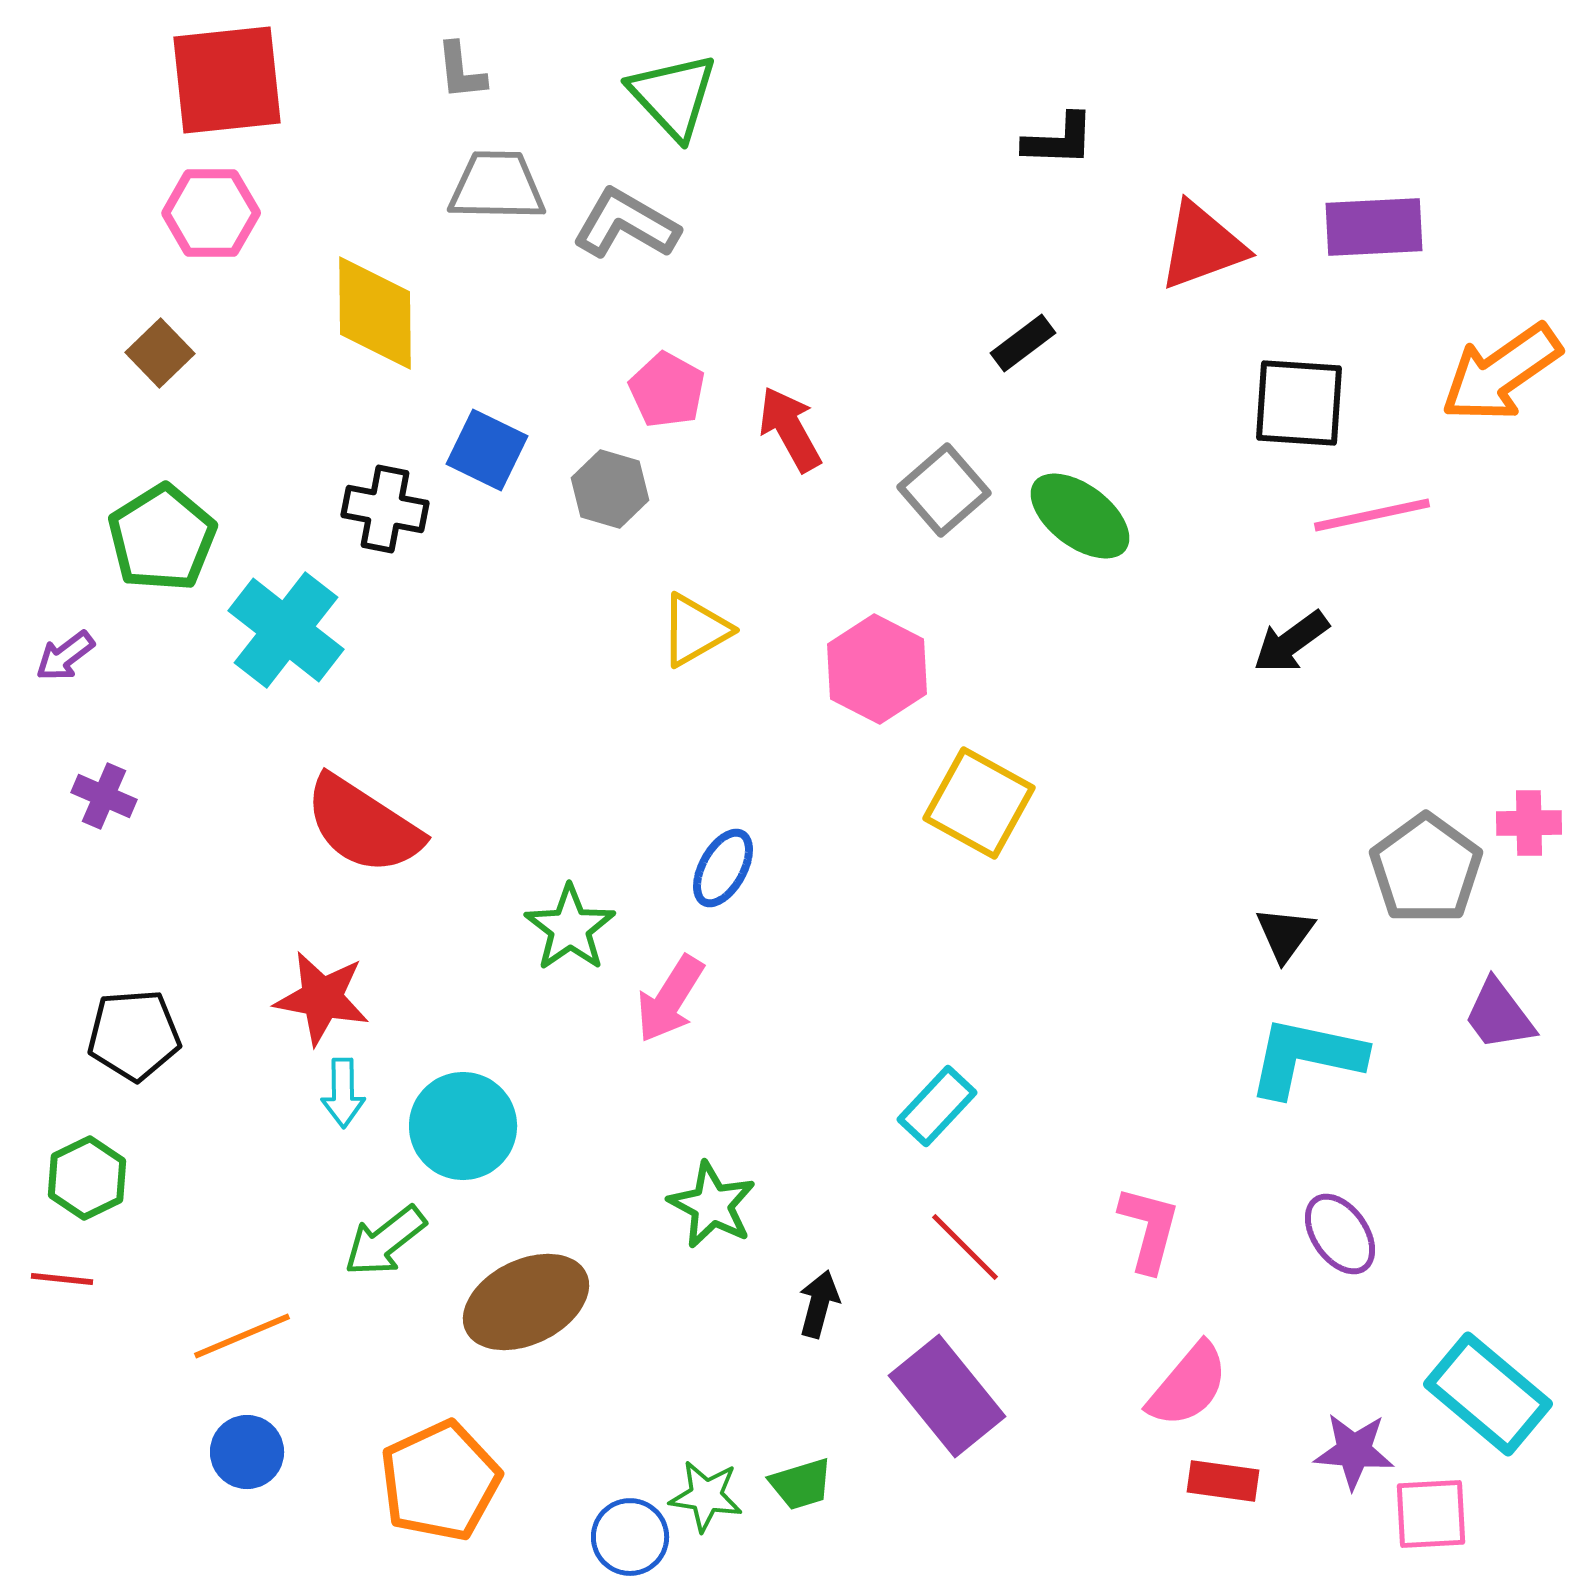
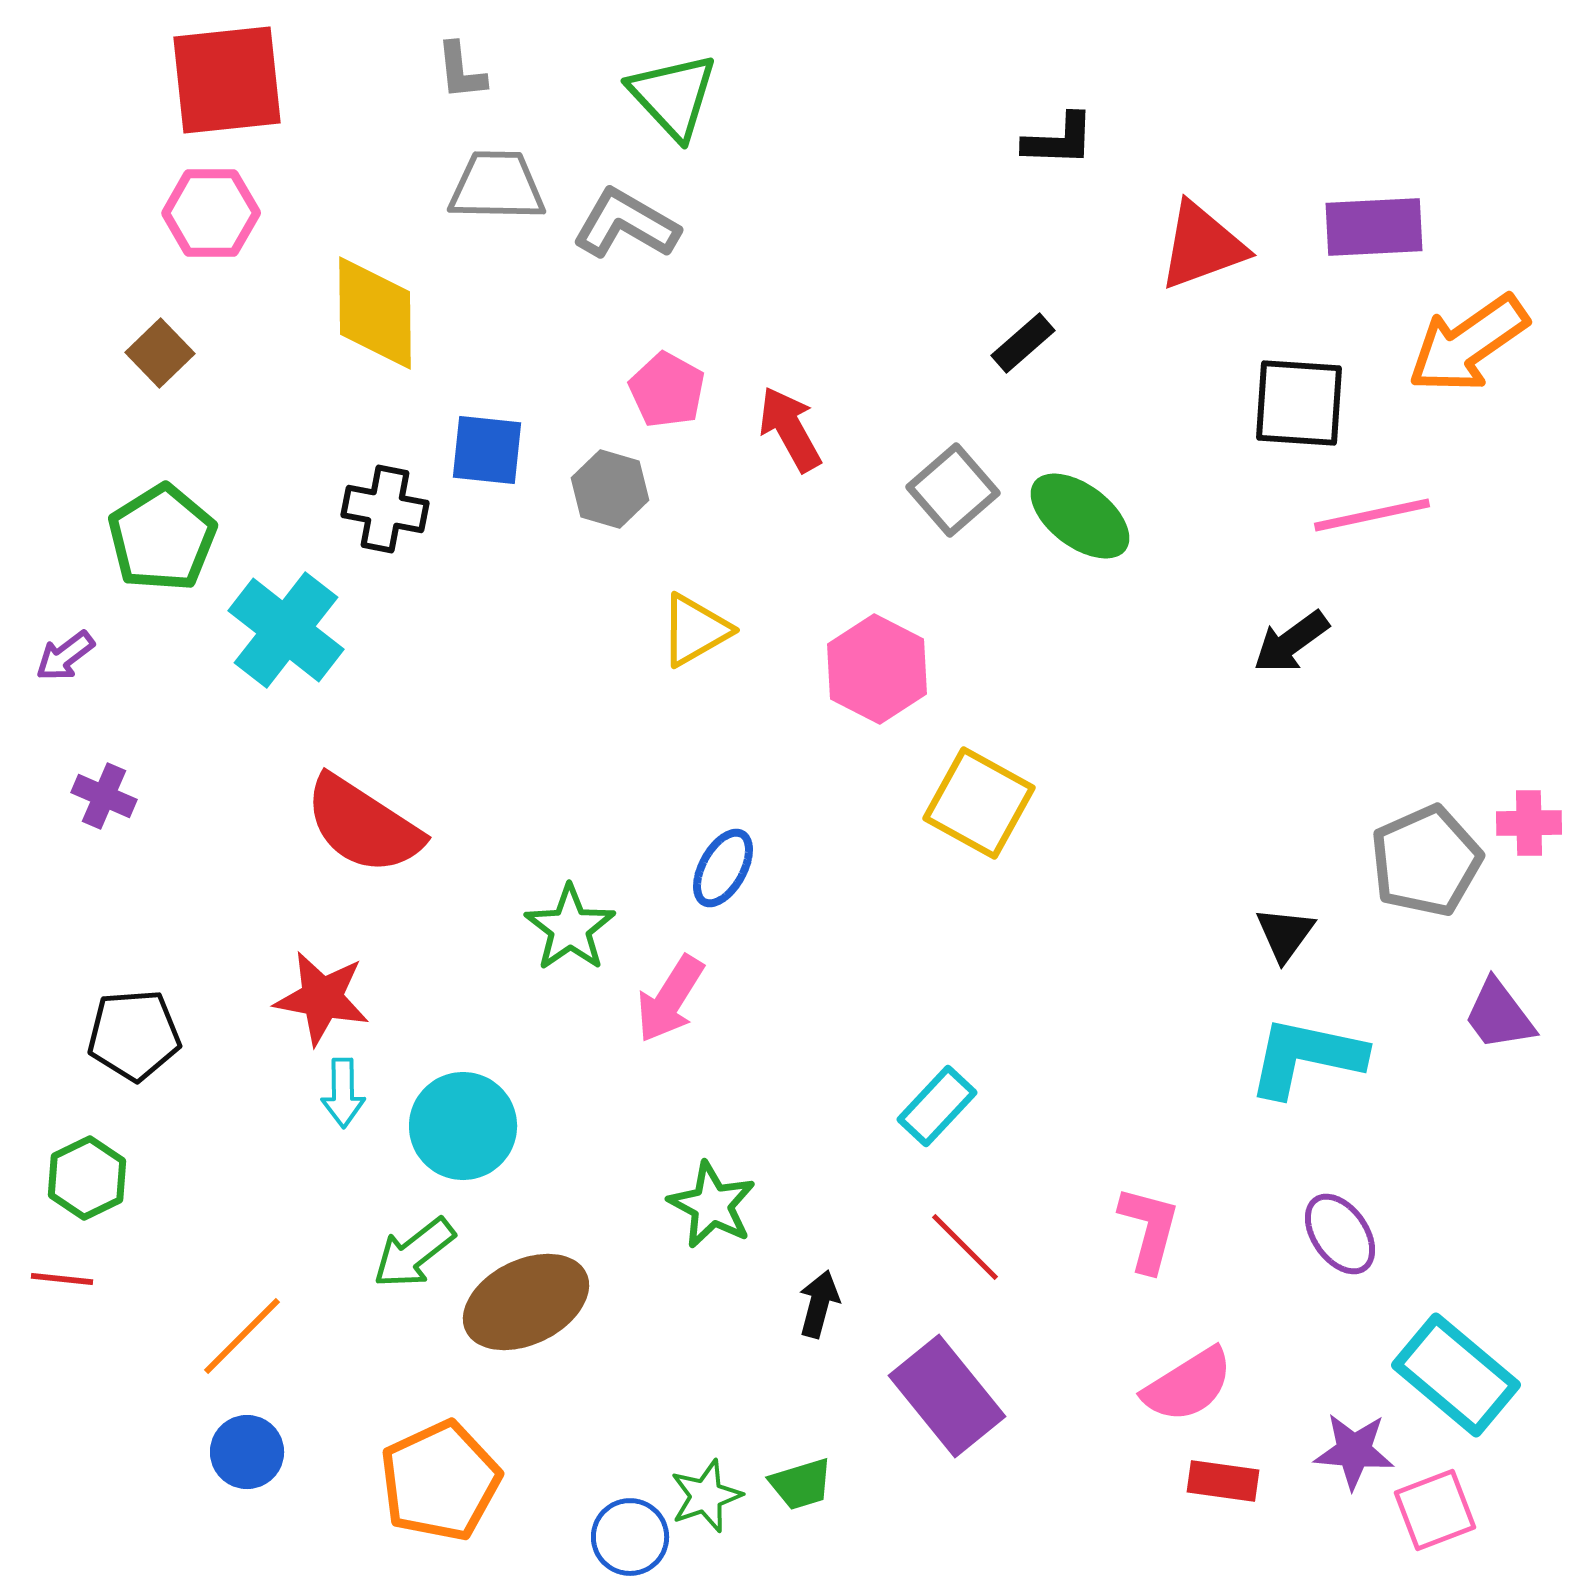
black rectangle at (1023, 343): rotated 4 degrees counterclockwise
orange arrow at (1501, 373): moved 33 px left, 29 px up
blue square at (487, 450): rotated 20 degrees counterclockwise
gray square at (944, 490): moved 9 px right
gray pentagon at (1426, 869): moved 8 px up; rotated 12 degrees clockwise
green arrow at (385, 1241): moved 29 px right, 12 px down
orange line at (242, 1336): rotated 22 degrees counterclockwise
pink semicircle at (1188, 1385): rotated 18 degrees clockwise
cyan rectangle at (1488, 1394): moved 32 px left, 19 px up
green star at (706, 1496): rotated 28 degrees counterclockwise
pink square at (1431, 1514): moved 4 px right, 4 px up; rotated 18 degrees counterclockwise
